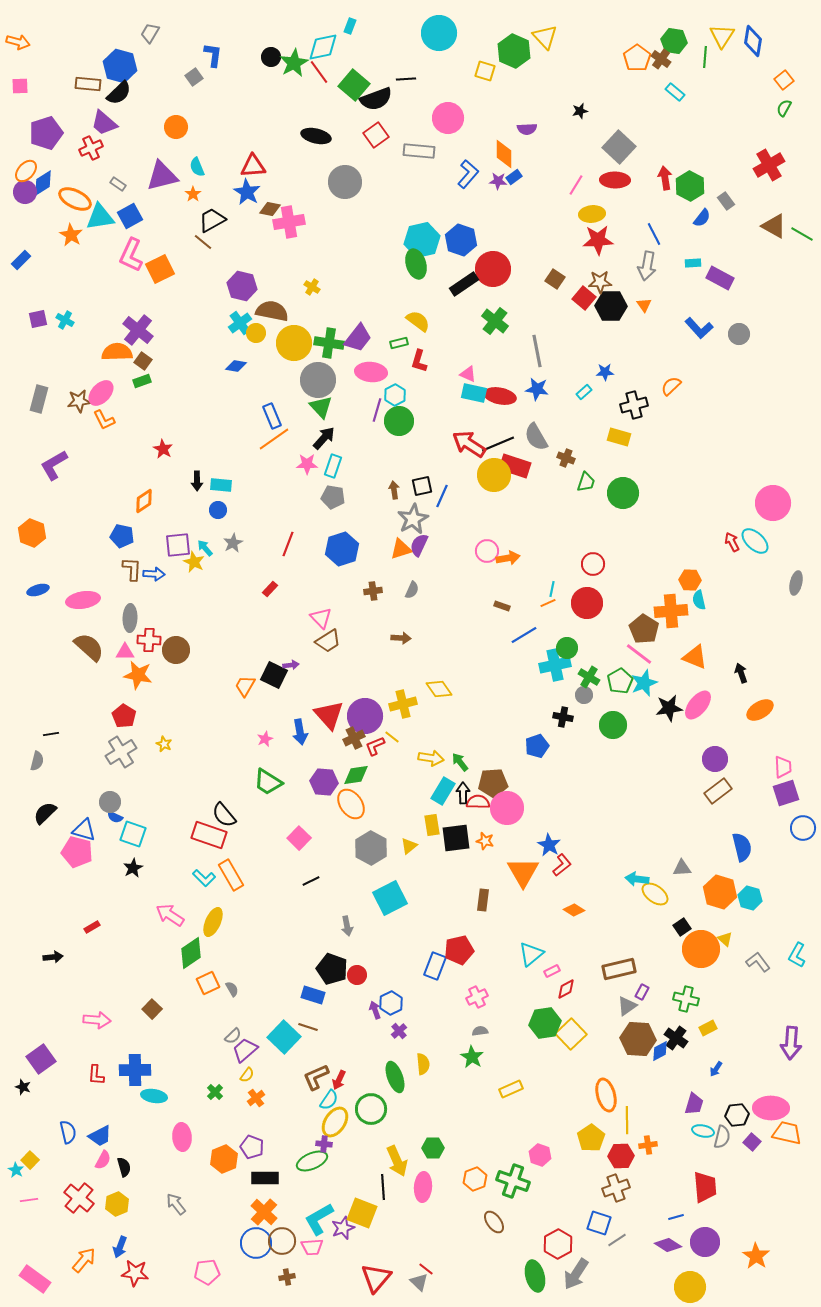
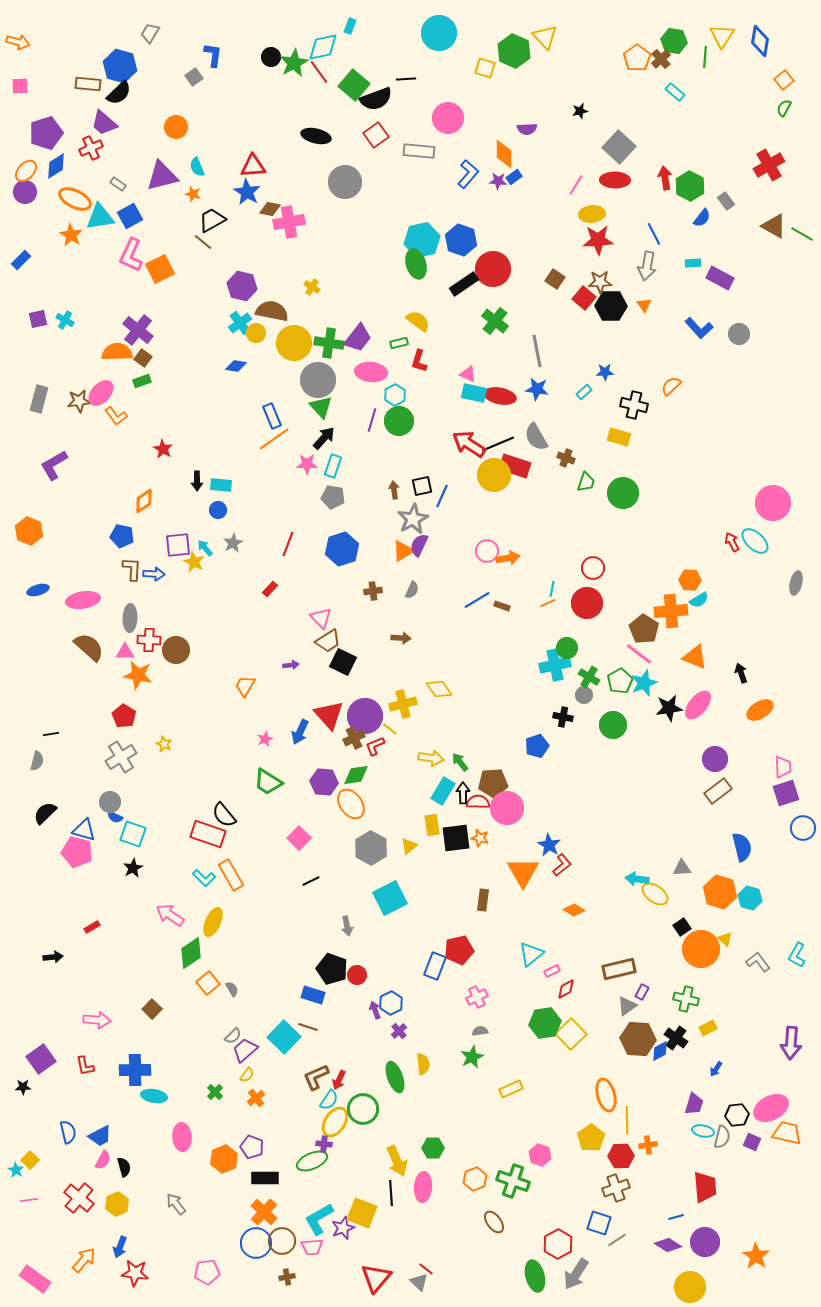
blue diamond at (753, 41): moved 7 px right
brown cross at (661, 59): rotated 12 degrees clockwise
yellow square at (485, 71): moved 3 px up
blue diamond at (43, 183): moved 13 px right, 17 px up
orange star at (193, 194): rotated 21 degrees counterclockwise
brown square at (143, 361): moved 3 px up
black cross at (634, 405): rotated 28 degrees clockwise
purple line at (377, 410): moved 5 px left, 10 px down
orange L-shape at (104, 420): moved 12 px right, 4 px up; rotated 10 degrees counterclockwise
orange hexagon at (32, 533): moved 3 px left, 2 px up
orange triangle at (401, 549): moved 2 px right, 2 px down; rotated 15 degrees counterclockwise
red circle at (593, 564): moved 4 px down
cyan semicircle at (699, 600): rotated 108 degrees counterclockwise
blue line at (524, 635): moved 47 px left, 35 px up
black square at (274, 675): moved 69 px right, 13 px up
blue arrow at (300, 732): rotated 35 degrees clockwise
yellow line at (392, 737): moved 2 px left, 8 px up
gray cross at (121, 752): moved 5 px down
red rectangle at (209, 835): moved 1 px left, 1 px up
orange star at (485, 841): moved 5 px left, 3 px up
orange square at (208, 983): rotated 15 degrees counterclockwise
green star at (472, 1057): rotated 15 degrees clockwise
red L-shape at (96, 1075): moved 11 px left, 9 px up; rotated 15 degrees counterclockwise
black star at (23, 1087): rotated 21 degrees counterclockwise
pink ellipse at (771, 1108): rotated 28 degrees counterclockwise
green circle at (371, 1109): moved 8 px left
purple square at (752, 1142): rotated 18 degrees counterclockwise
black line at (383, 1187): moved 8 px right, 6 px down
